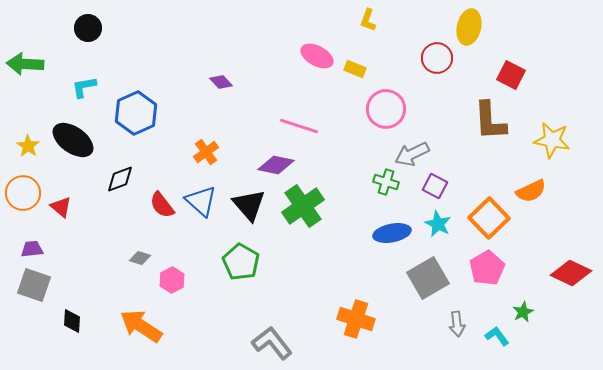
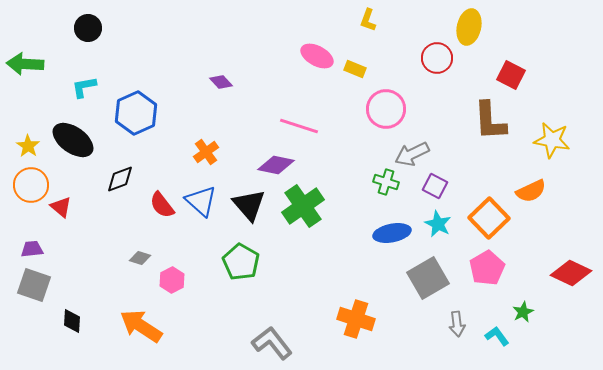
orange circle at (23, 193): moved 8 px right, 8 px up
